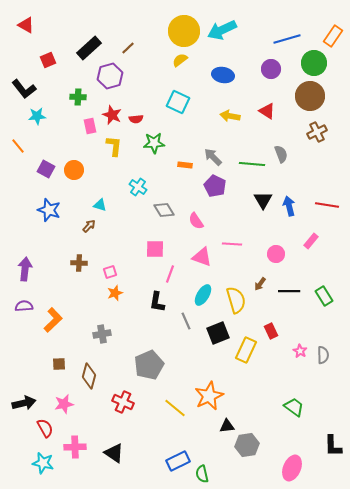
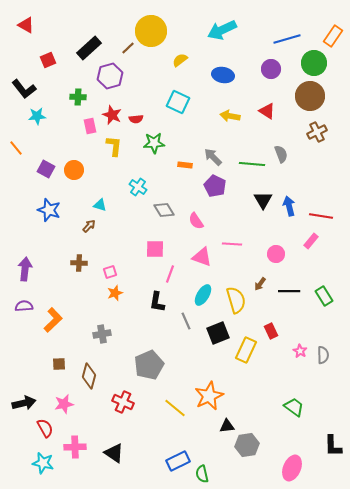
yellow circle at (184, 31): moved 33 px left
orange line at (18, 146): moved 2 px left, 2 px down
red line at (327, 205): moved 6 px left, 11 px down
